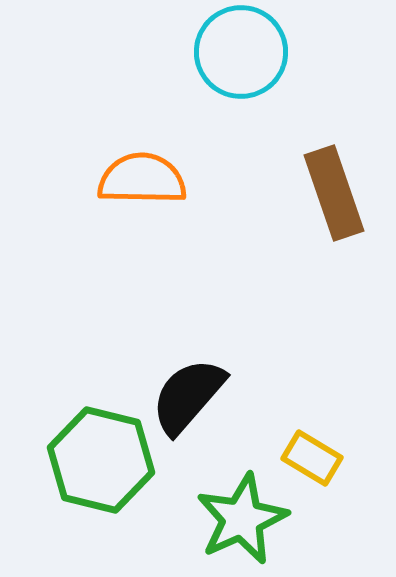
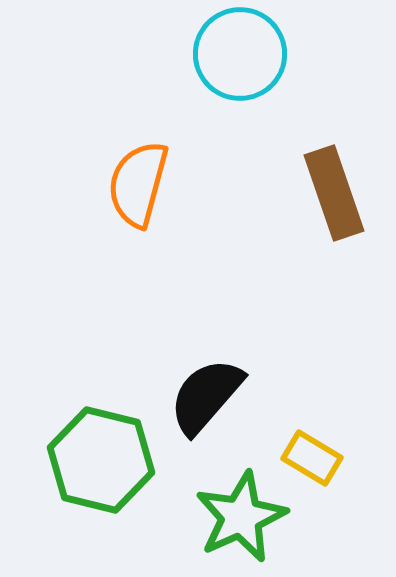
cyan circle: moved 1 px left, 2 px down
orange semicircle: moved 4 px left, 5 px down; rotated 76 degrees counterclockwise
black semicircle: moved 18 px right
green star: moved 1 px left, 2 px up
